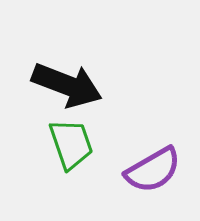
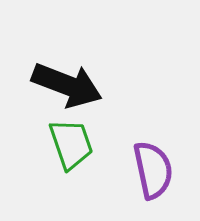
purple semicircle: rotated 72 degrees counterclockwise
